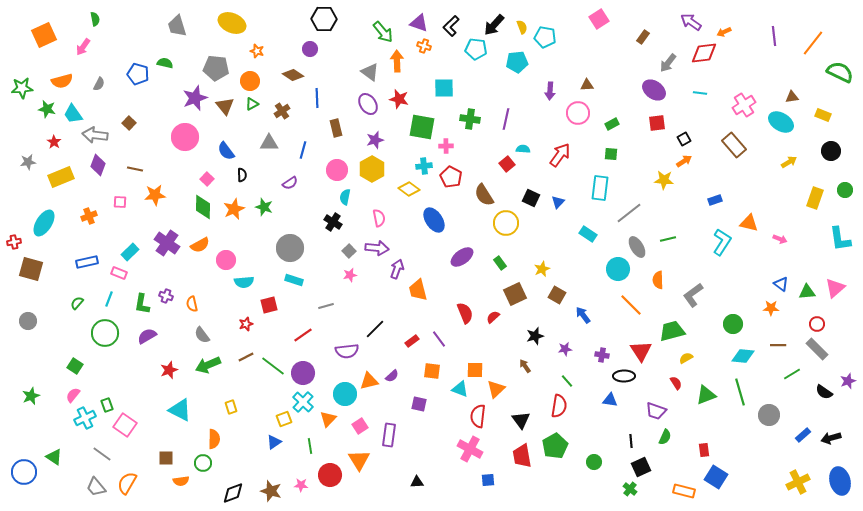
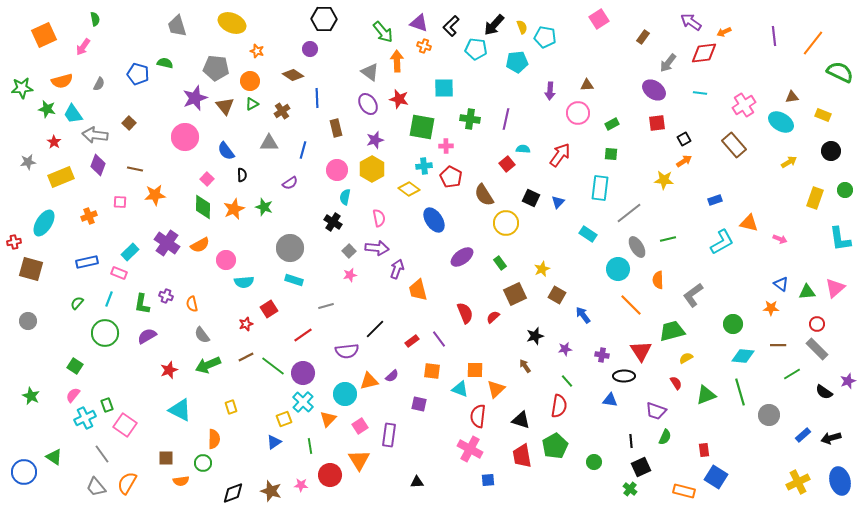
cyan L-shape at (722, 242): rotated 28 degrees clockwise
red square at (269, 305): moved 4 px down; rotated 18 degrees counterclockwise
green star at (31, 396): rotated 24 degrees counterclockwise
black triangle at (521, 420): rotated 36 degrees counterclockwise
gray line at (102, 454): rotated 18 degrees clockwise
